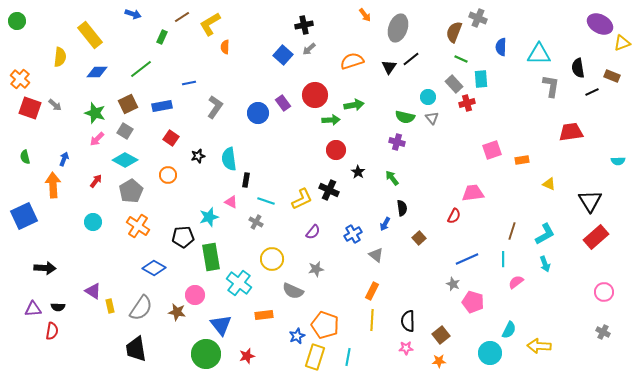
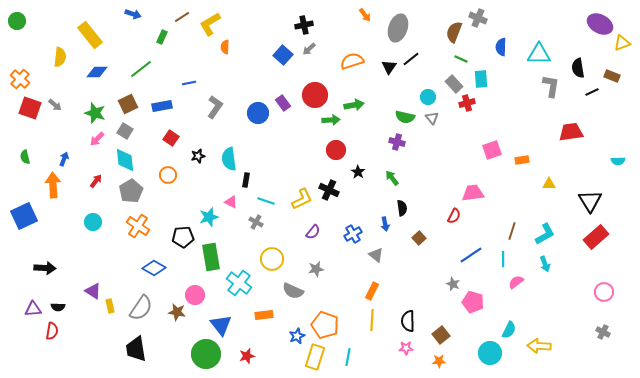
cyan diamond at (125, 160): rotated 55 degrees clockwise
yellow triangle at (549, 184): rotated 24 degrees counterclockwise
blue arrow at (385, 224): rotated 40 degrees counterclockwise
blue line at (467, 259): moved 4 px right, 4 px up; rotated 10 degrees counterclockwise
